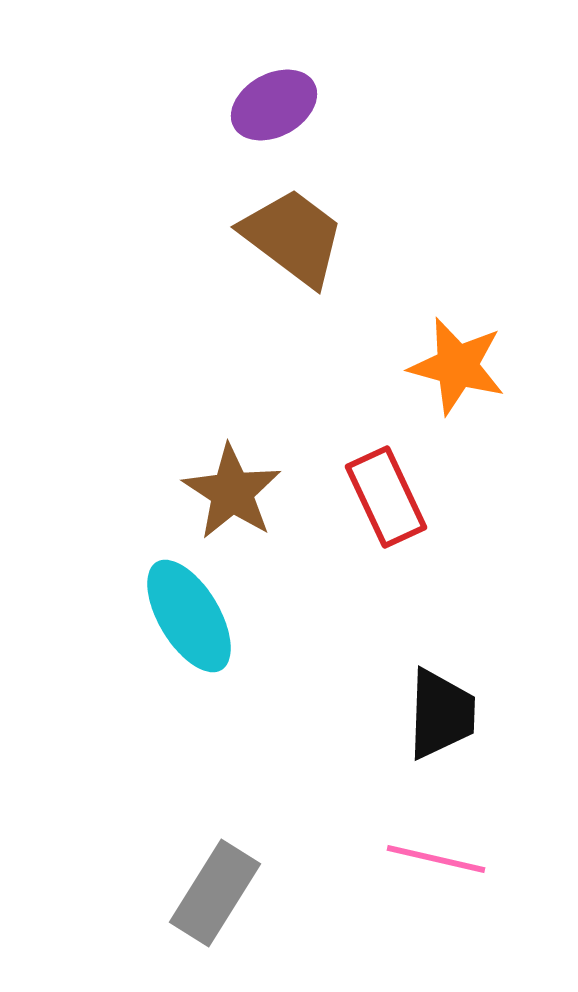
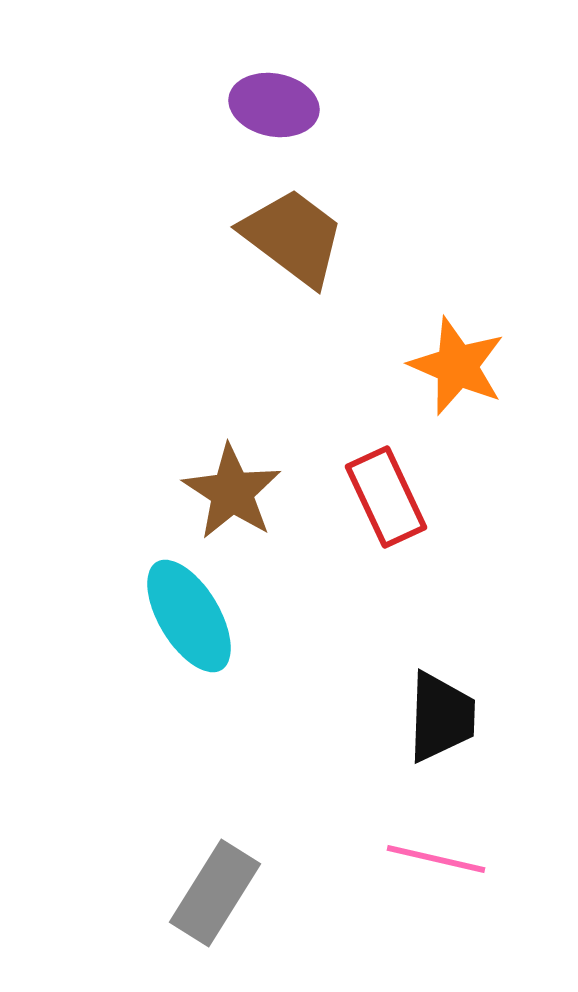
purple ellipse: rotated 40 degrees clockwise
orange star: rotated 8 degrees clockwise
black trapezoid: moved 3 px down
